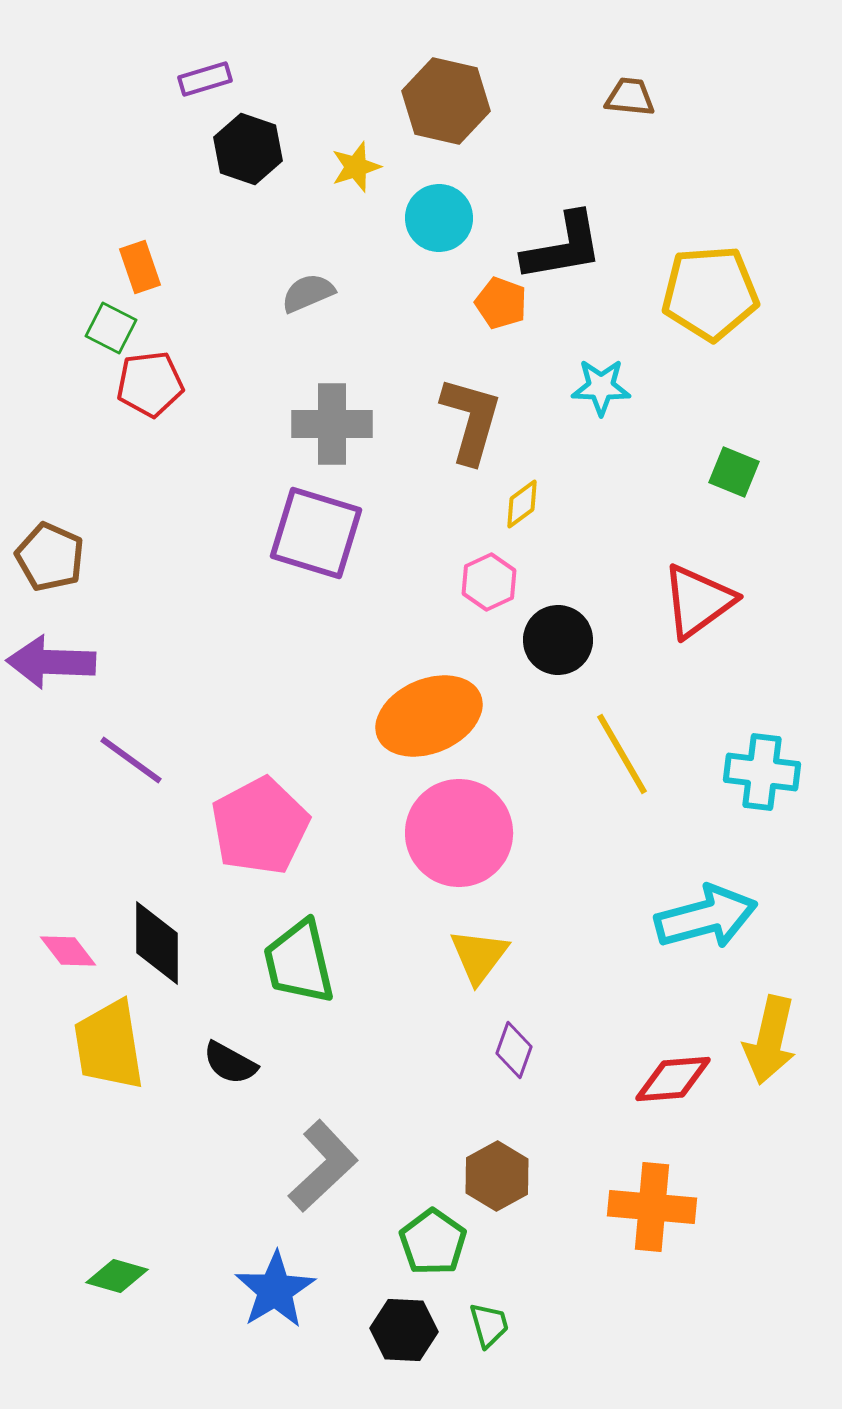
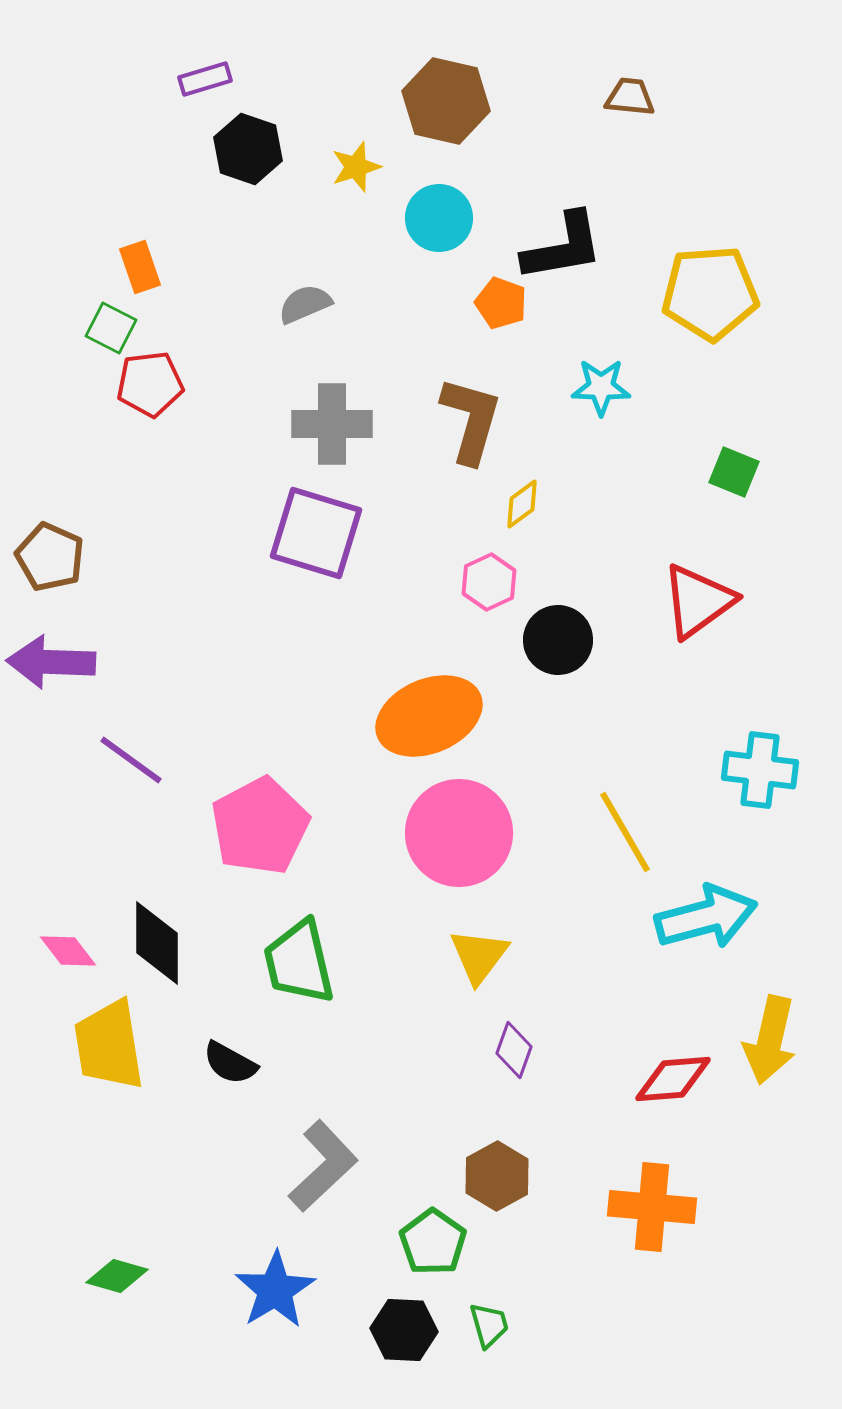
gray semicircle at (308, 293): moved 3 px left, 11 px down
yellow line at (622, 754): moved 3 px right, 78 px down
cyan cross at (762, 772): moved 2 px left, 2 px up
